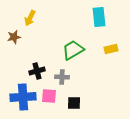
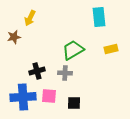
gray cross: moved 3 px right, 4 px up
